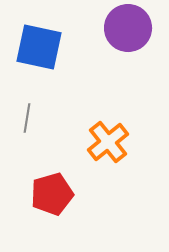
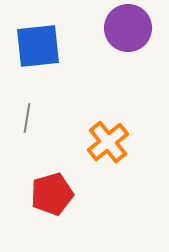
blue square: moved 1 px left, 1 px up; rotated 18 degrees counterclockwise
